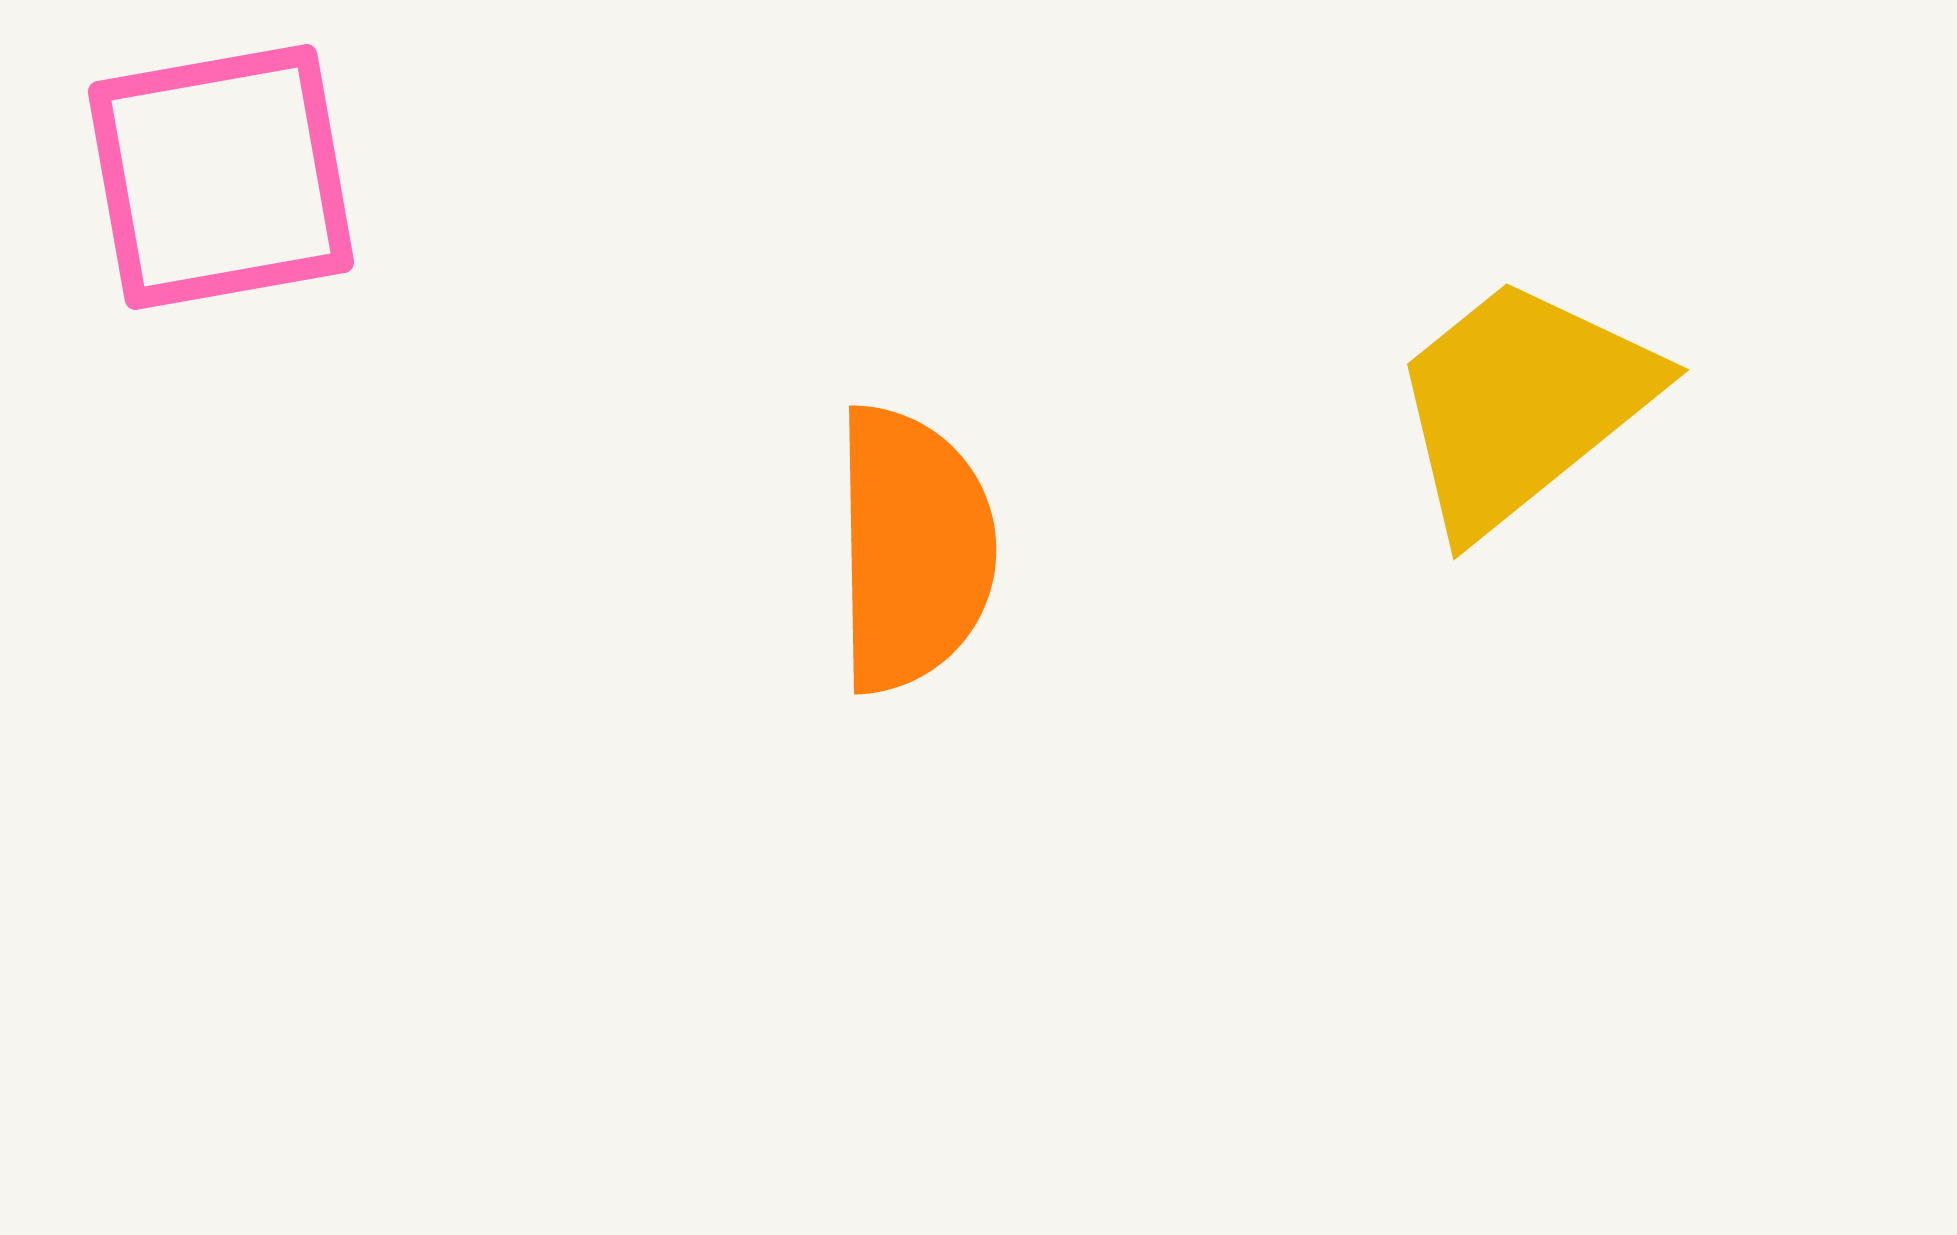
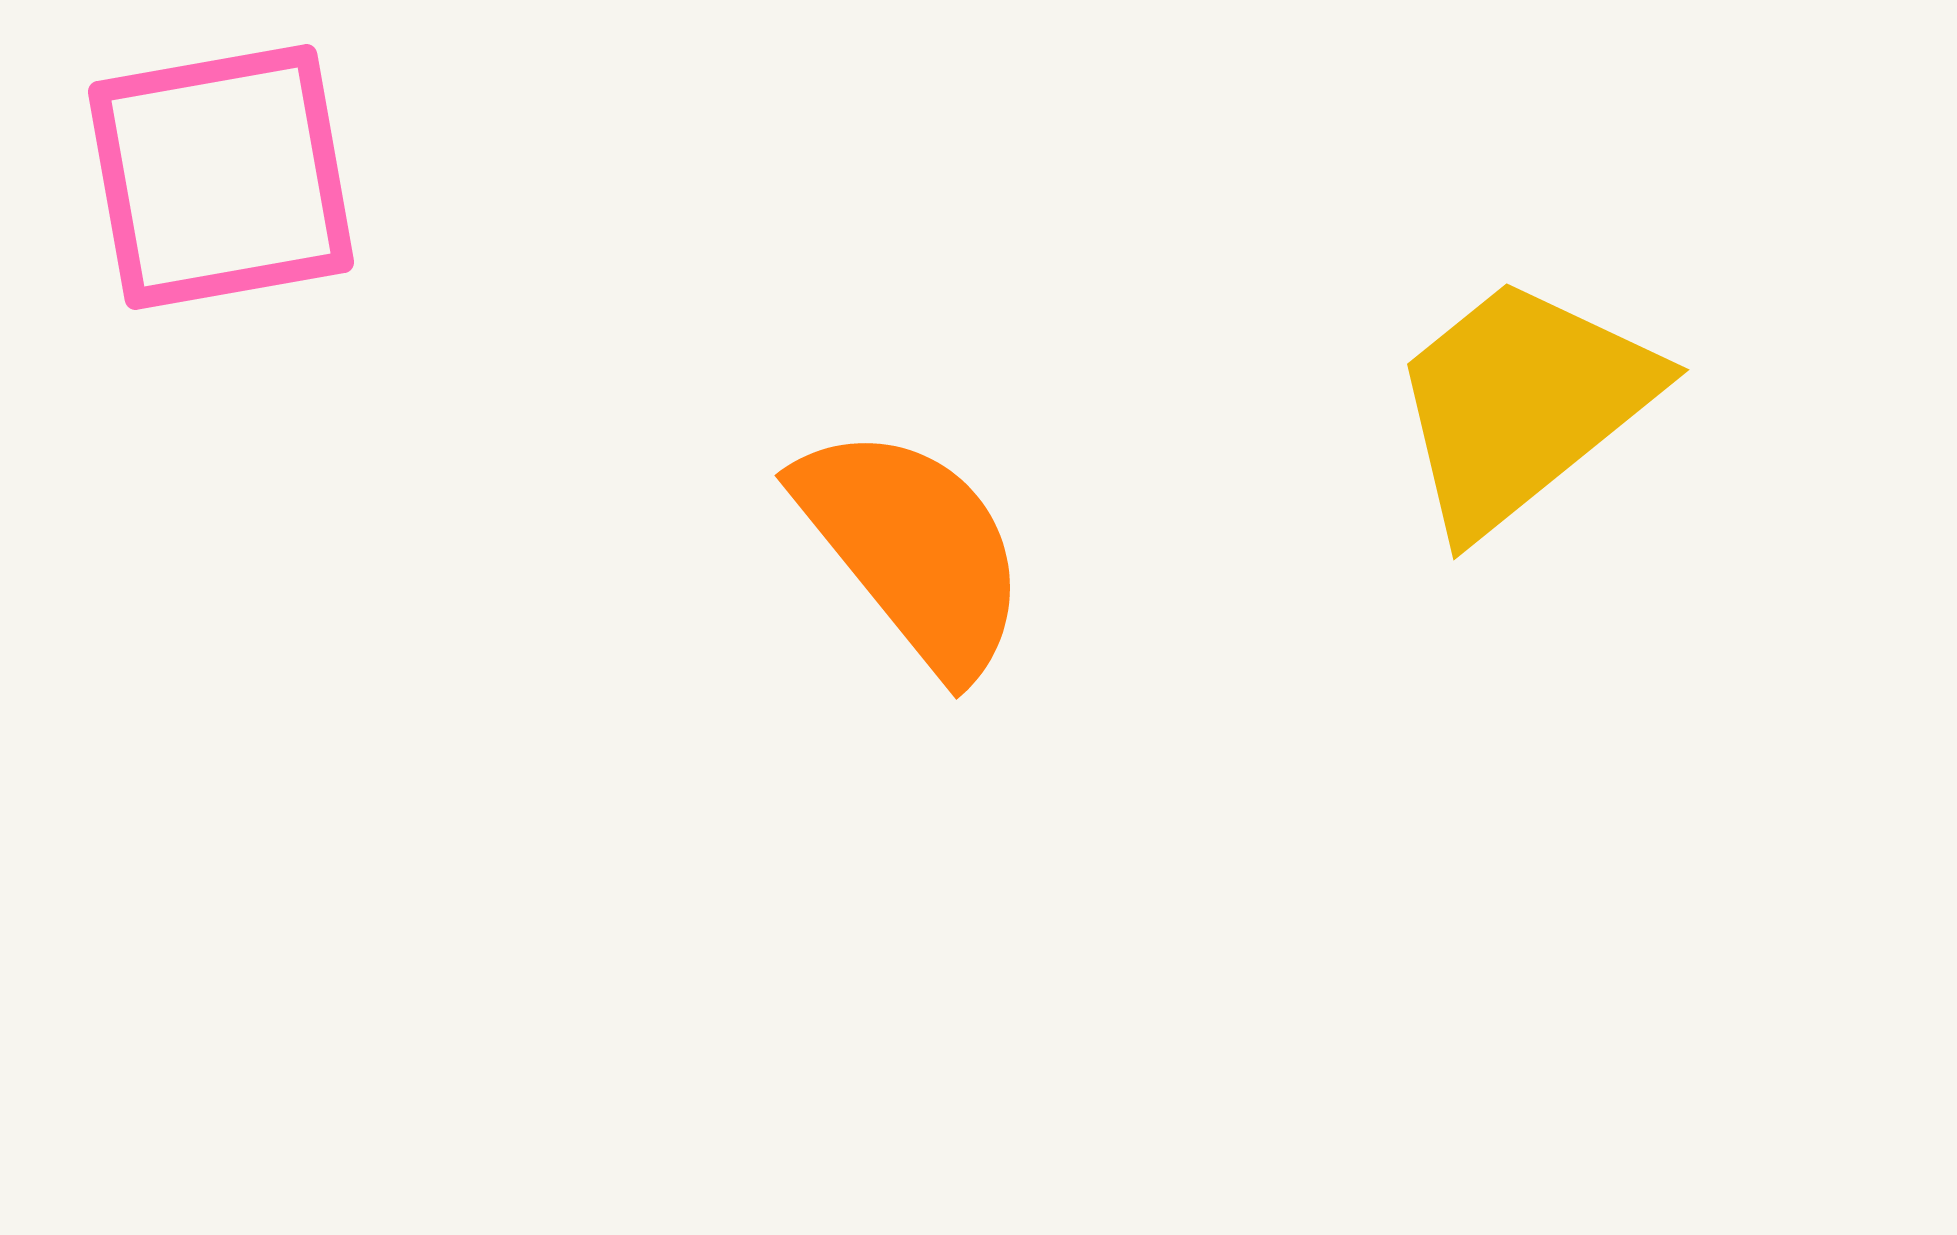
orange semicircle: rotated 38 degrees counterclockwise
